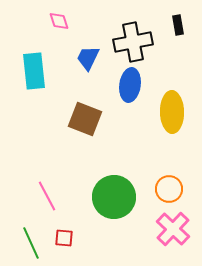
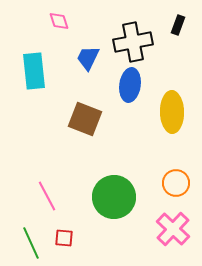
black rectangle: rotated 30 degrees clockwise
orange circle: moved 7 px right, 6 px up
